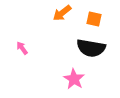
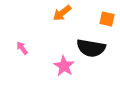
orange square: moved 13 px right
pink star: moved 10 px left, 13 px up
